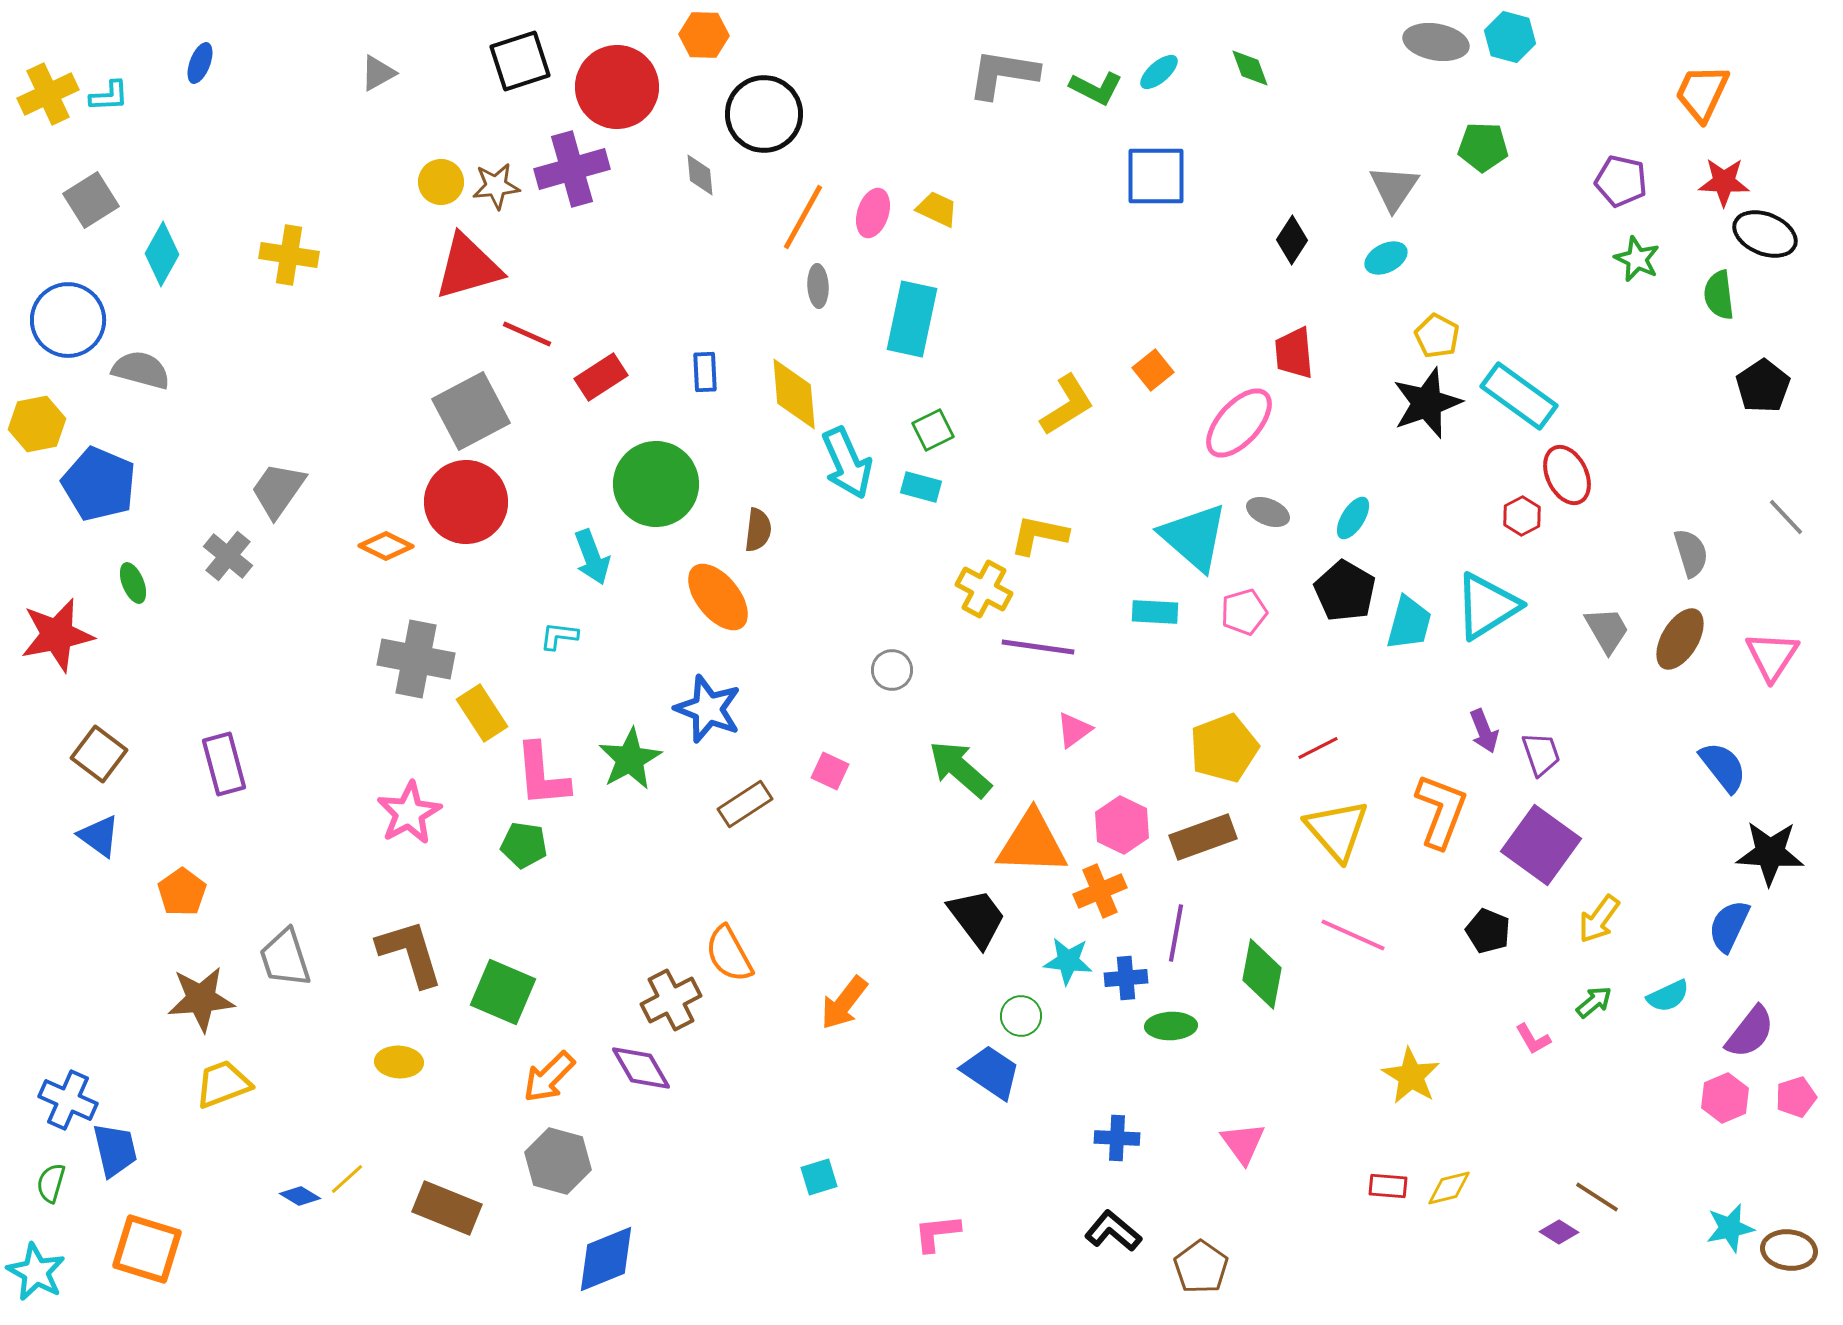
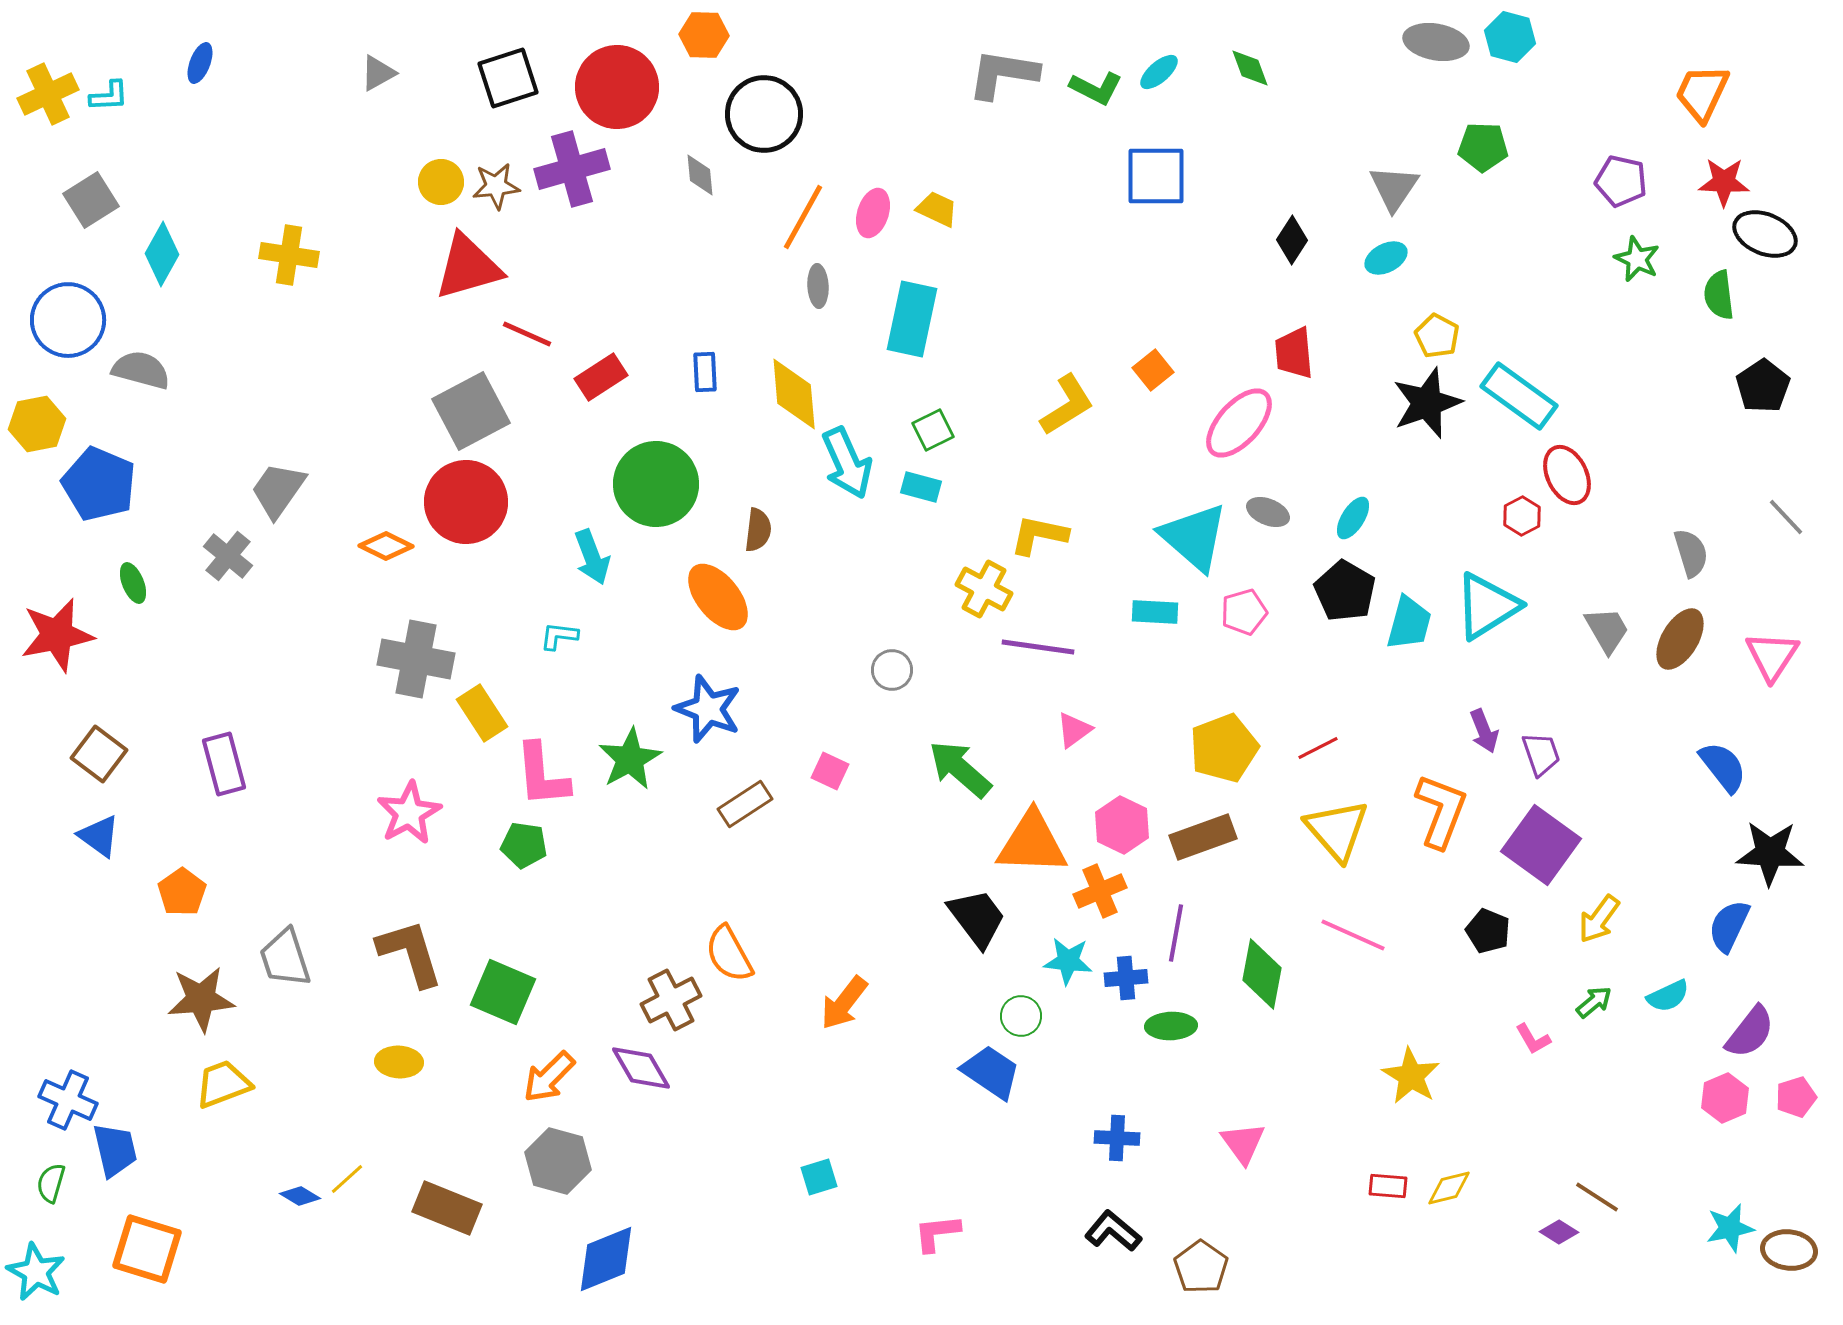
black square at (520, 61): moved 12 px left, 17 px down
